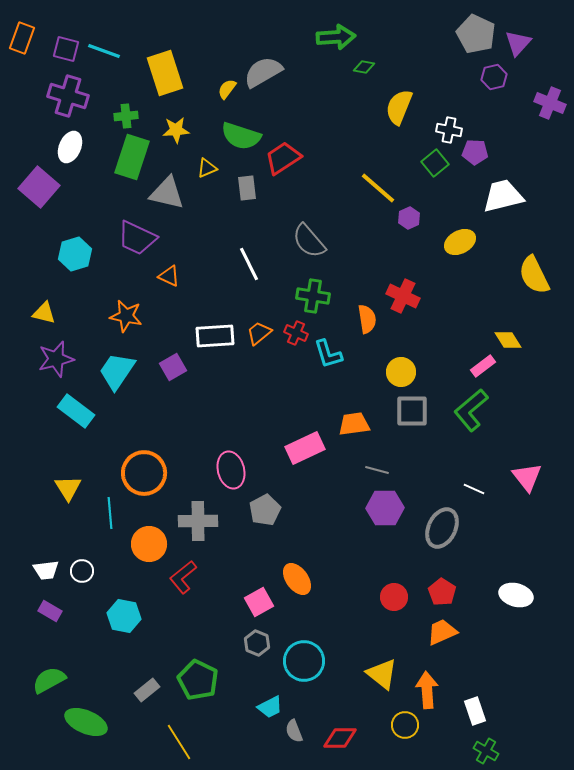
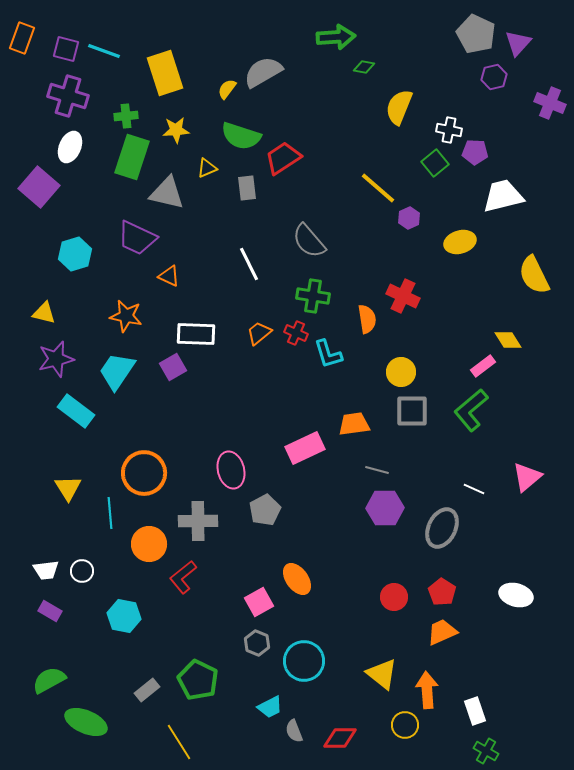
yellow ellipse at (460, 242): rotated 12 degrees clockwise
white rectangle at (215, 336): moved 19 px left, 2 px up; rotated 6 degrees clockwise
pink triangle at (527, 477): rotated 28 degrees clockwise
